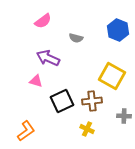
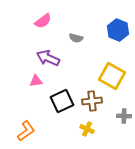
pink triangle: rotated 24 degrees counterclockwise
